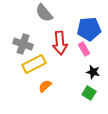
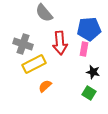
pink rectangle: rotated 40 degrees clockwise
